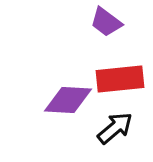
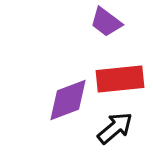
purple diamond: rotated 24 degrees counterclockwise
